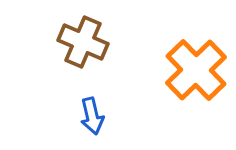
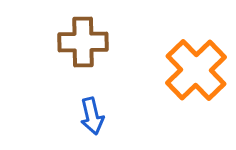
brown cross: rotated 24 degrees counterclockwise
